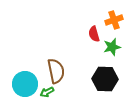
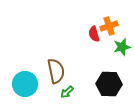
orange cross: moved 5 px left, 6 px down
green star: moved 10 px right
black hexagon: moved 4 px right, 5 px down
green arrow: moved 20 px right; rotated 16 degrees counterclockwise
